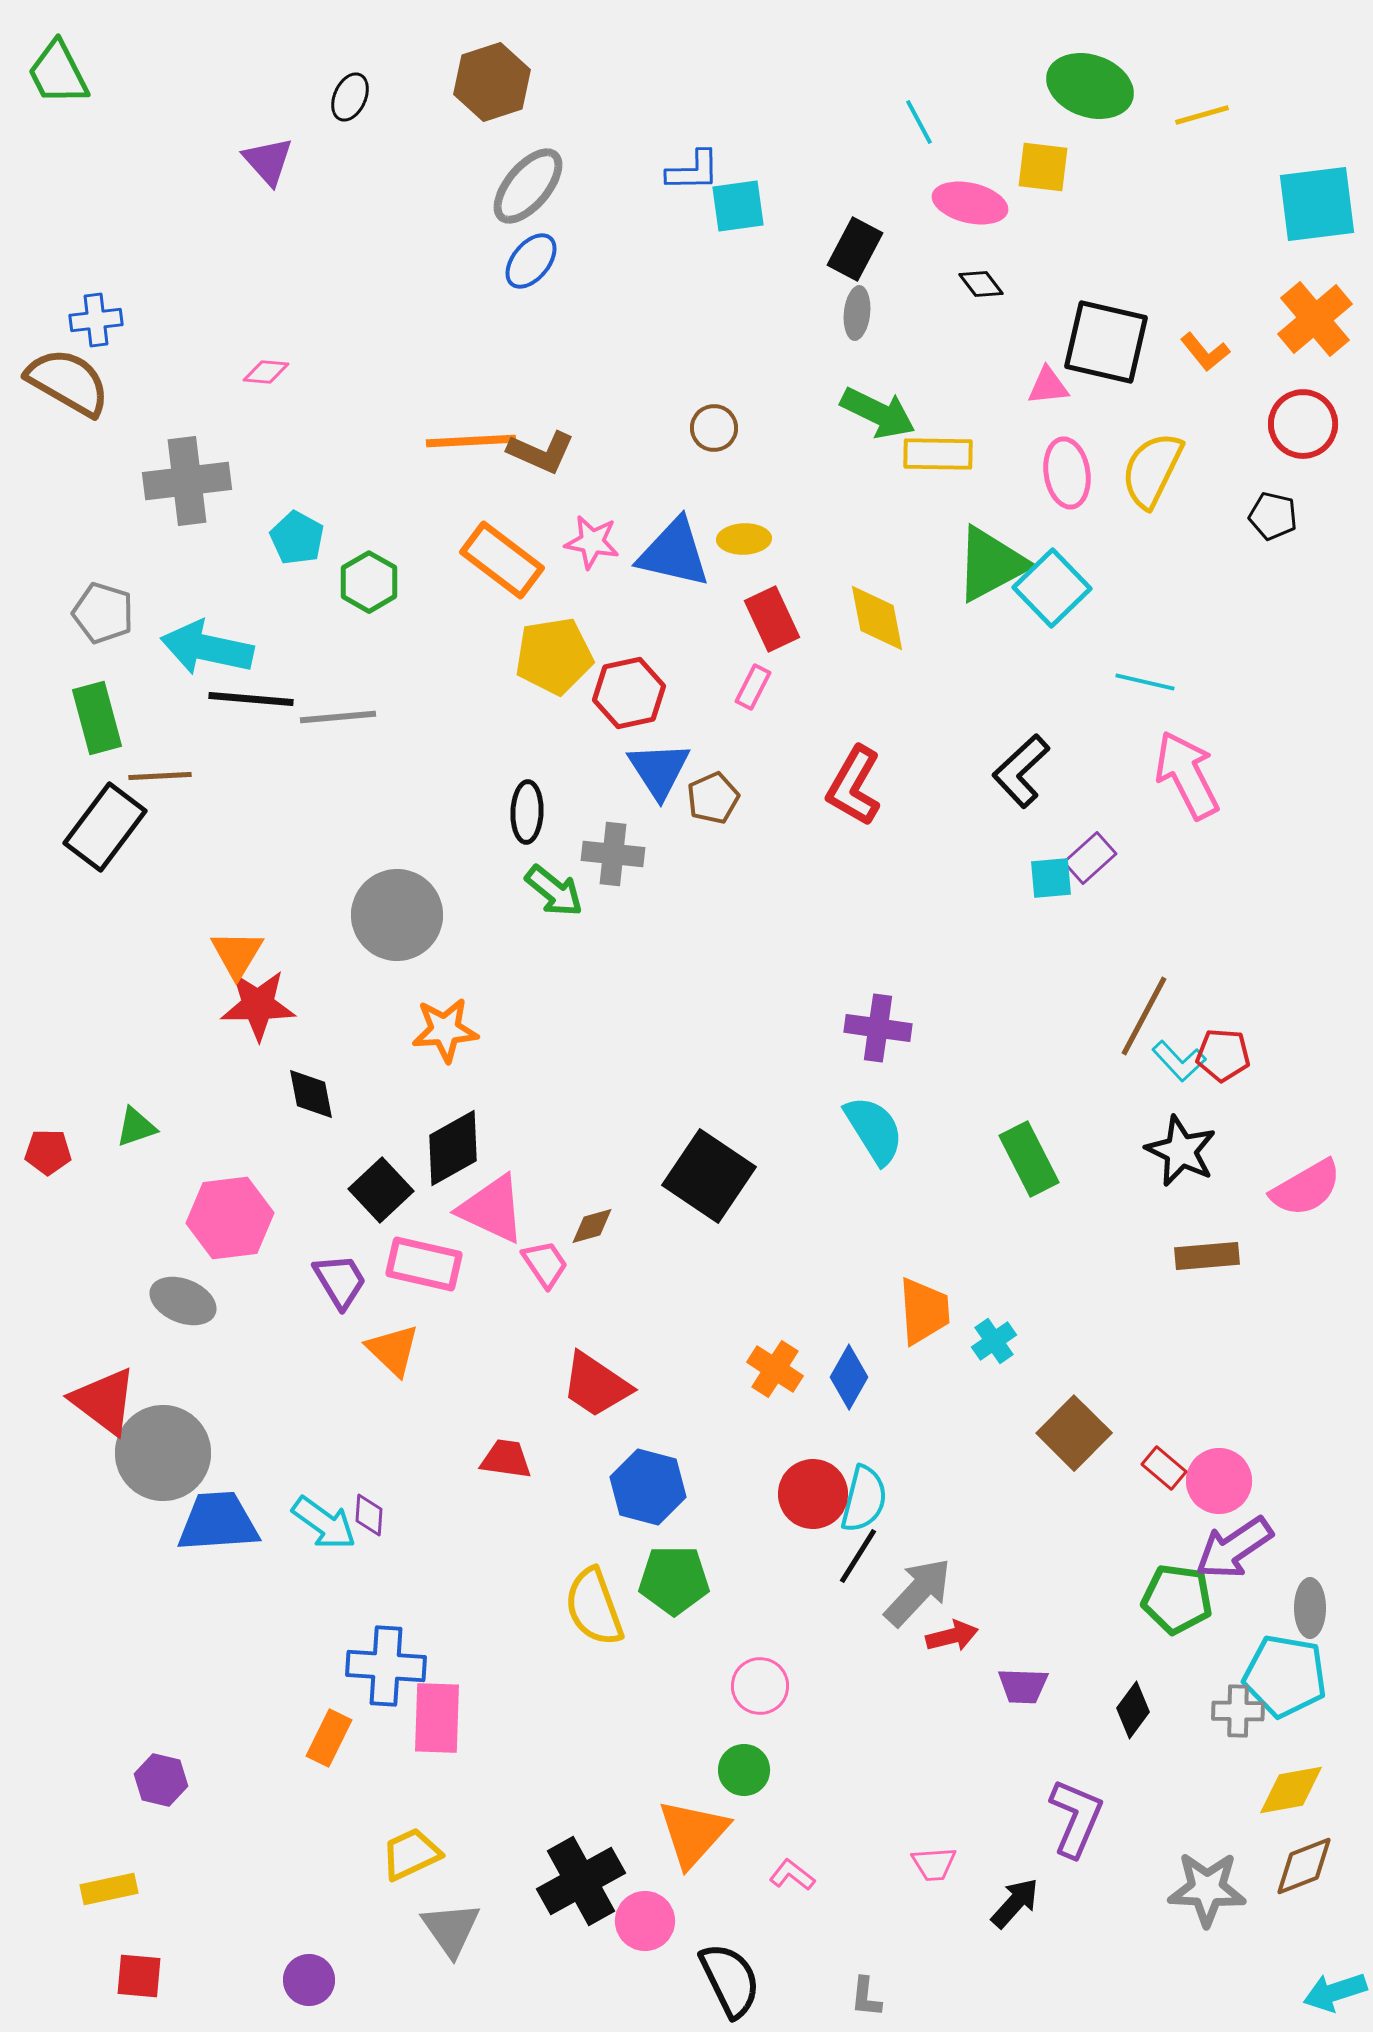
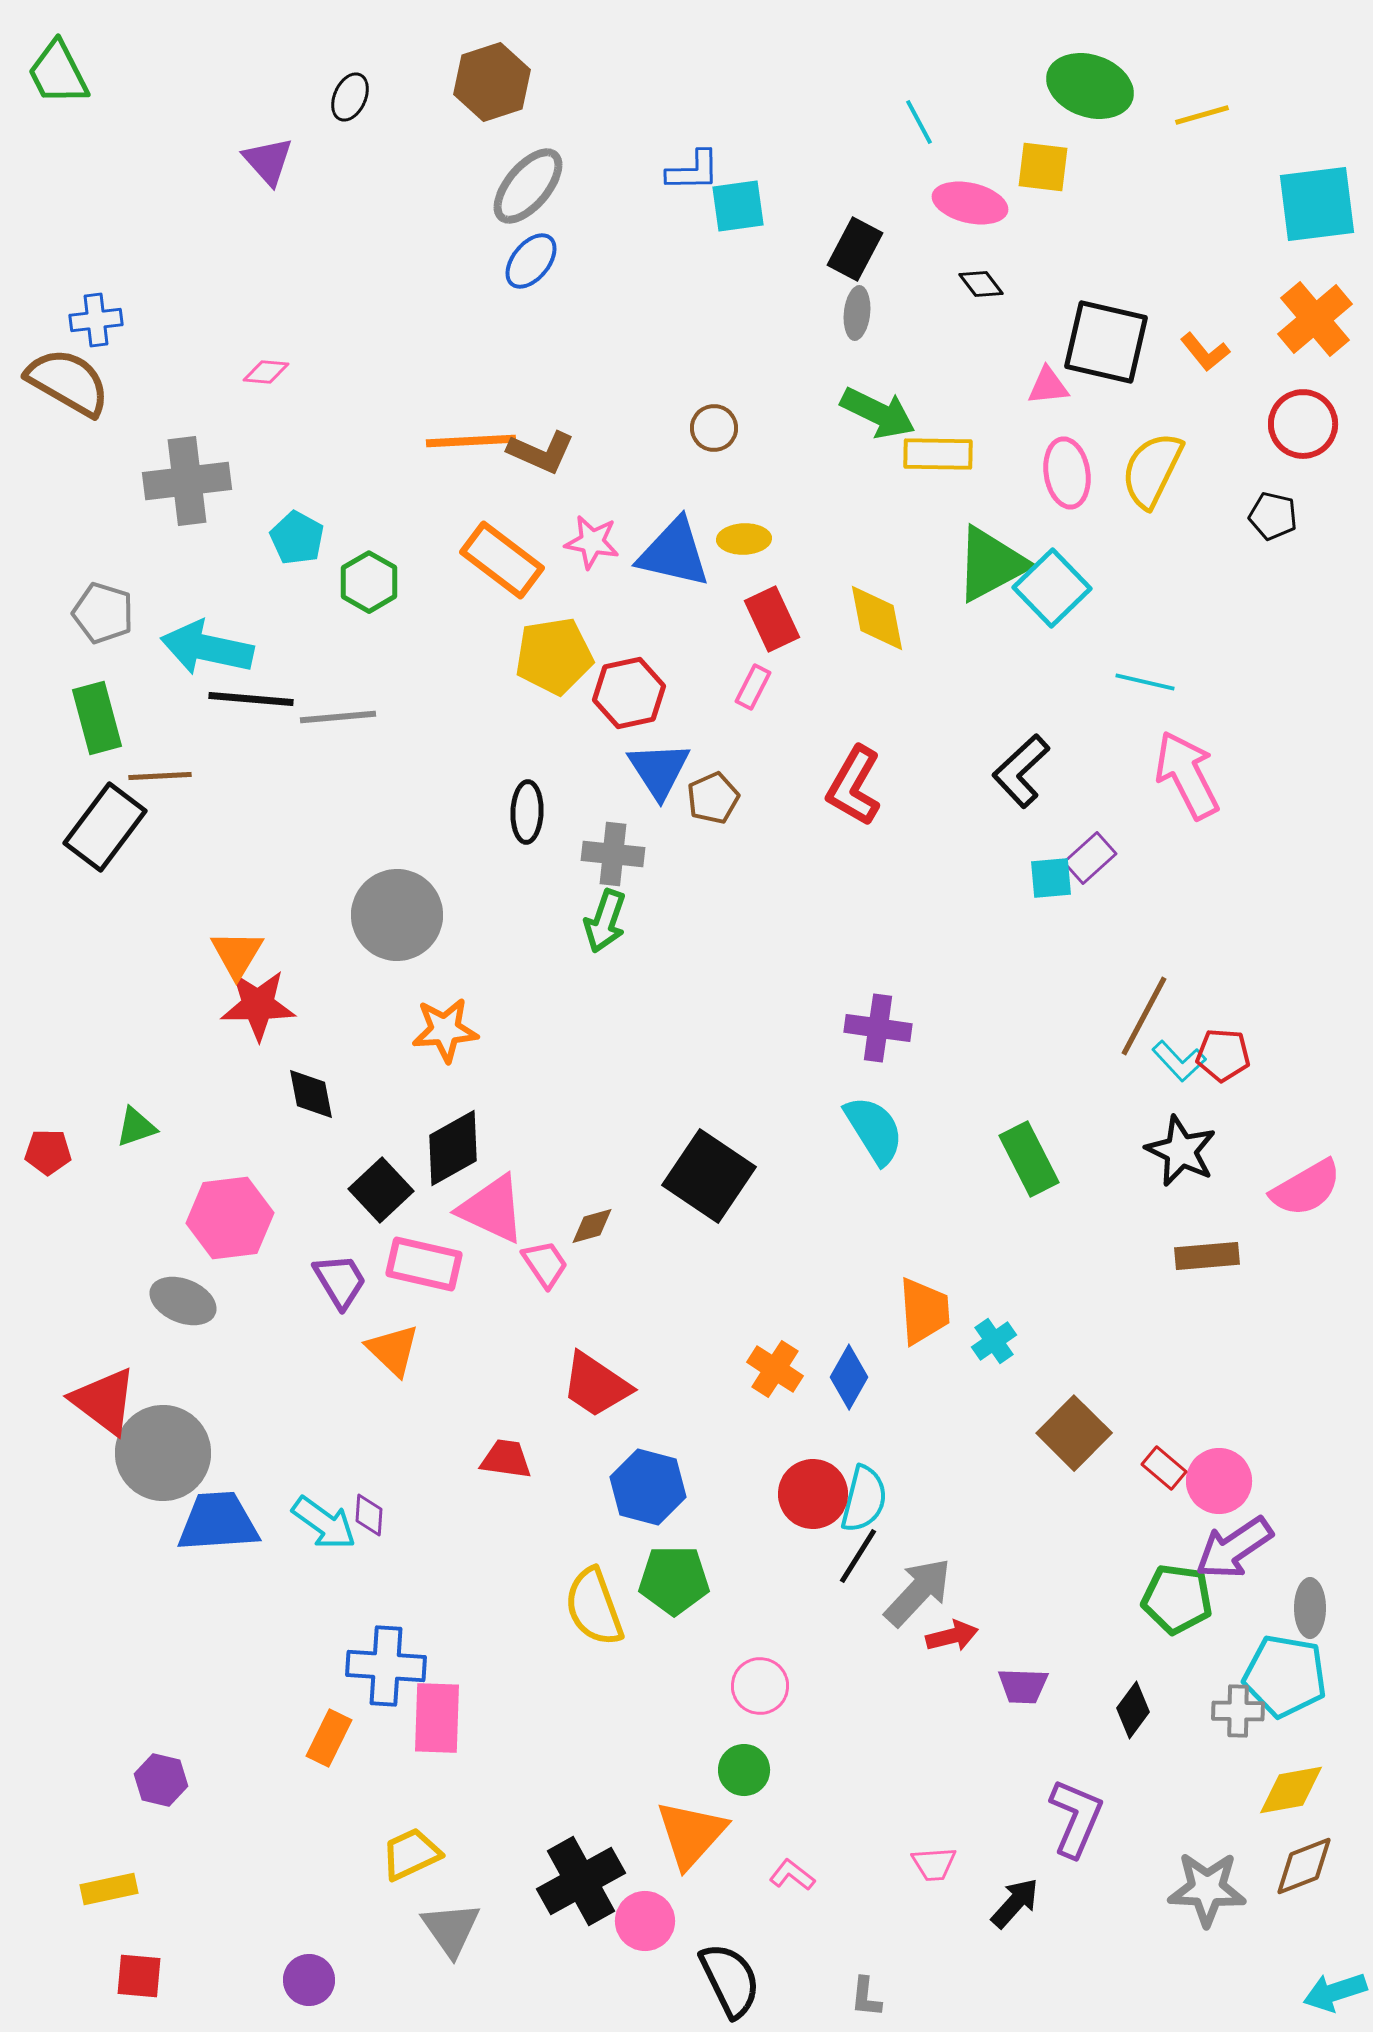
green arrow at (554, 891): moved 51 px right, 30 px down; rotated 70 degrees clockwise
orange triangle at (693, 1833): moved 2 px left, 1 px down
